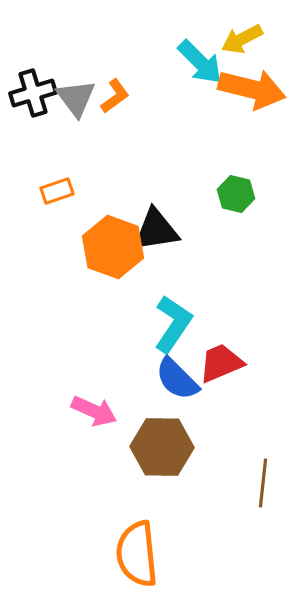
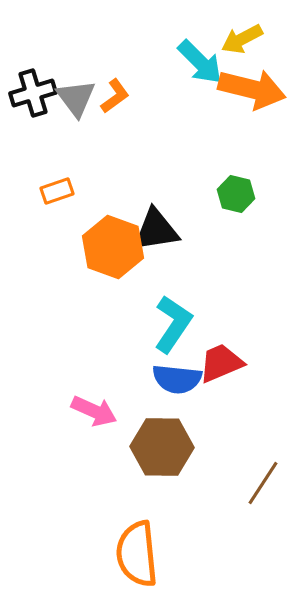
blue semicircle: rotated 39 degrees counterclockwise
brown line: rotated 27 degrees clockwise
